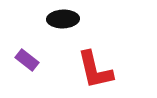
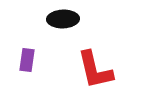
purple rectangle: rotated 60 degrees clockwise
